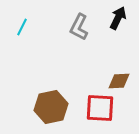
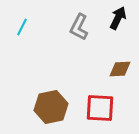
brown diamond: moved 1 px right, 12 px up
